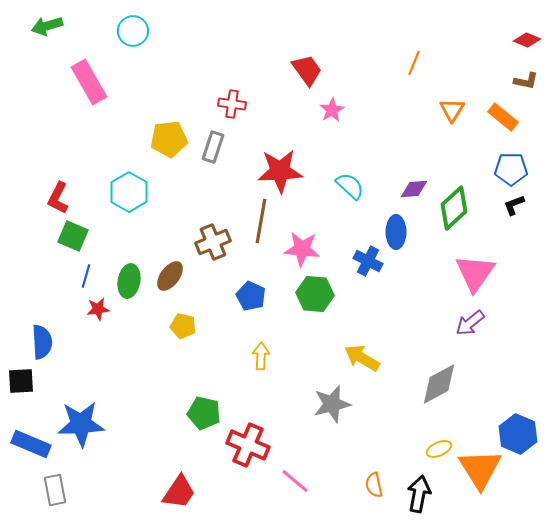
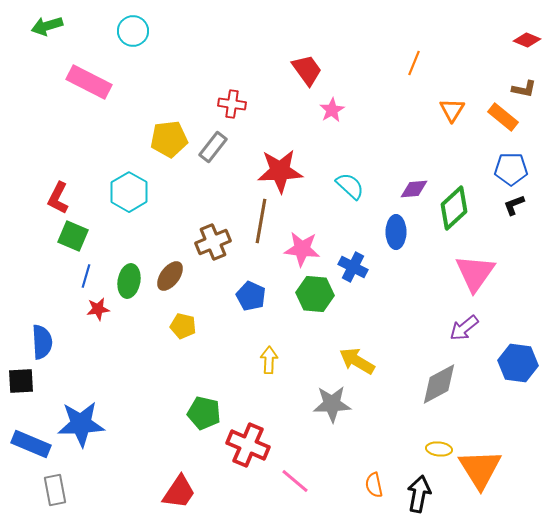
brown L-shape at (526, 81): moved 2 px left, 8 px down
pink rectangle at (89, 82): rotated 33 degrees counterclockwise
gray rectangle at (213, 147): rotated 20 degrees clockwise
blue cross at (368, 261): moved 15 px left, 6 px down
purple arrow at (470, 323): moved 6 px left, 5 px down
yellow arrow at (261, 356): moved 8 px right, 4 px down
yellow arrow at (362, 358): moved 5 px left, 3 px down
gray star at (332, 404): rotated 12 degrees clockwise
blue hexagon at (518, 434): moved 71 px up; rotated 15 degrees counterclockwise
yellow ellipse at (439, 449): rotated 30 degrees clockwise
